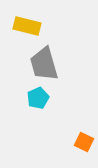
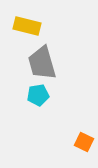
gray trapezoid: moved 2 px left, 1 px up
cyan pentagon: moved 3 px up; rotated 15 degrees clockwise
